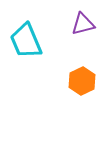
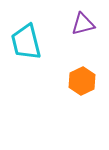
cyan trapezoid: moved 1 px down; rotated 9 degrees clockwise
